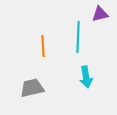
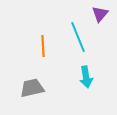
purple triangle: rotated 36 degrees counterclockwise
cyan line: rotated 24 degrees counterclockwise
